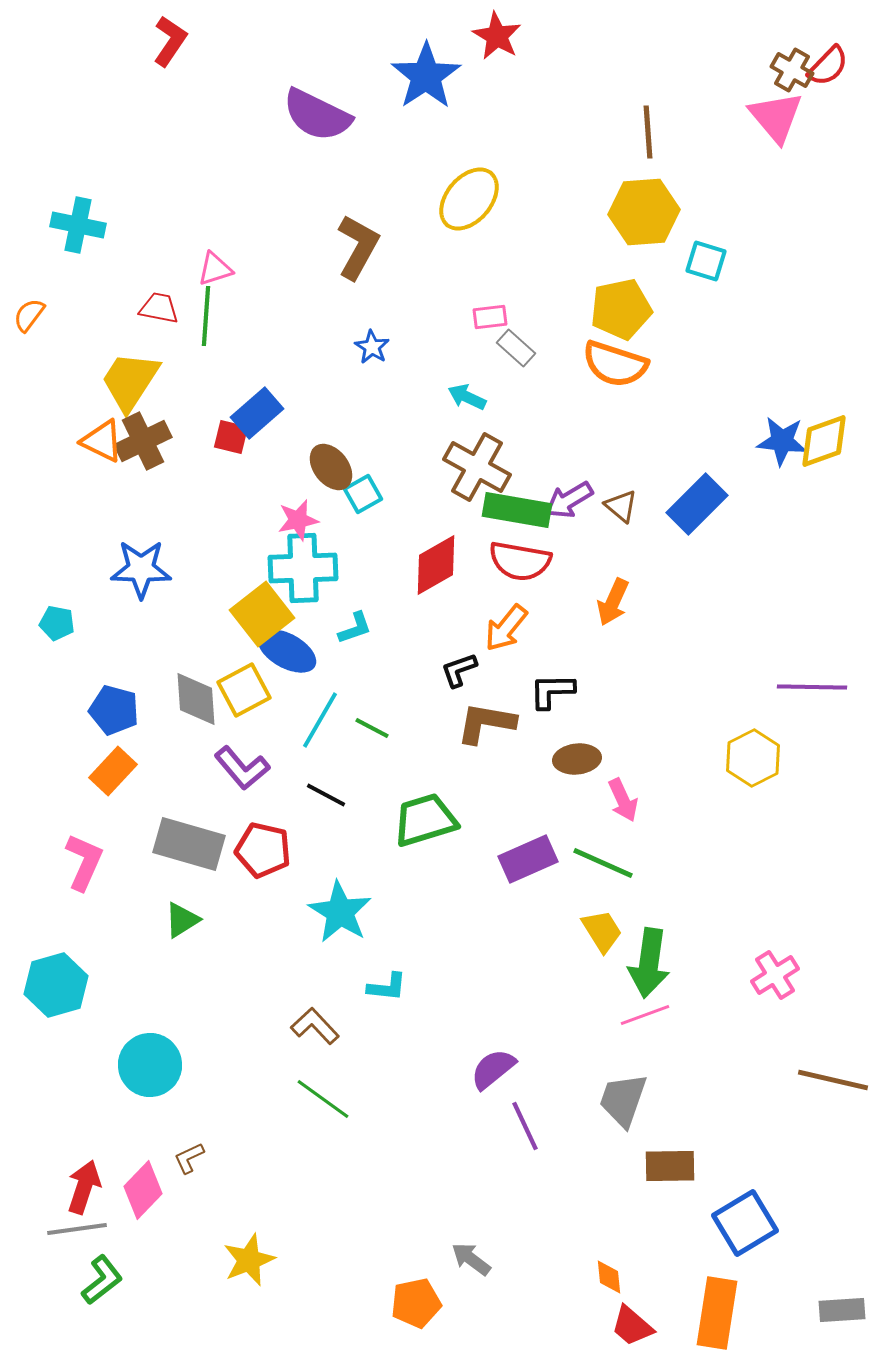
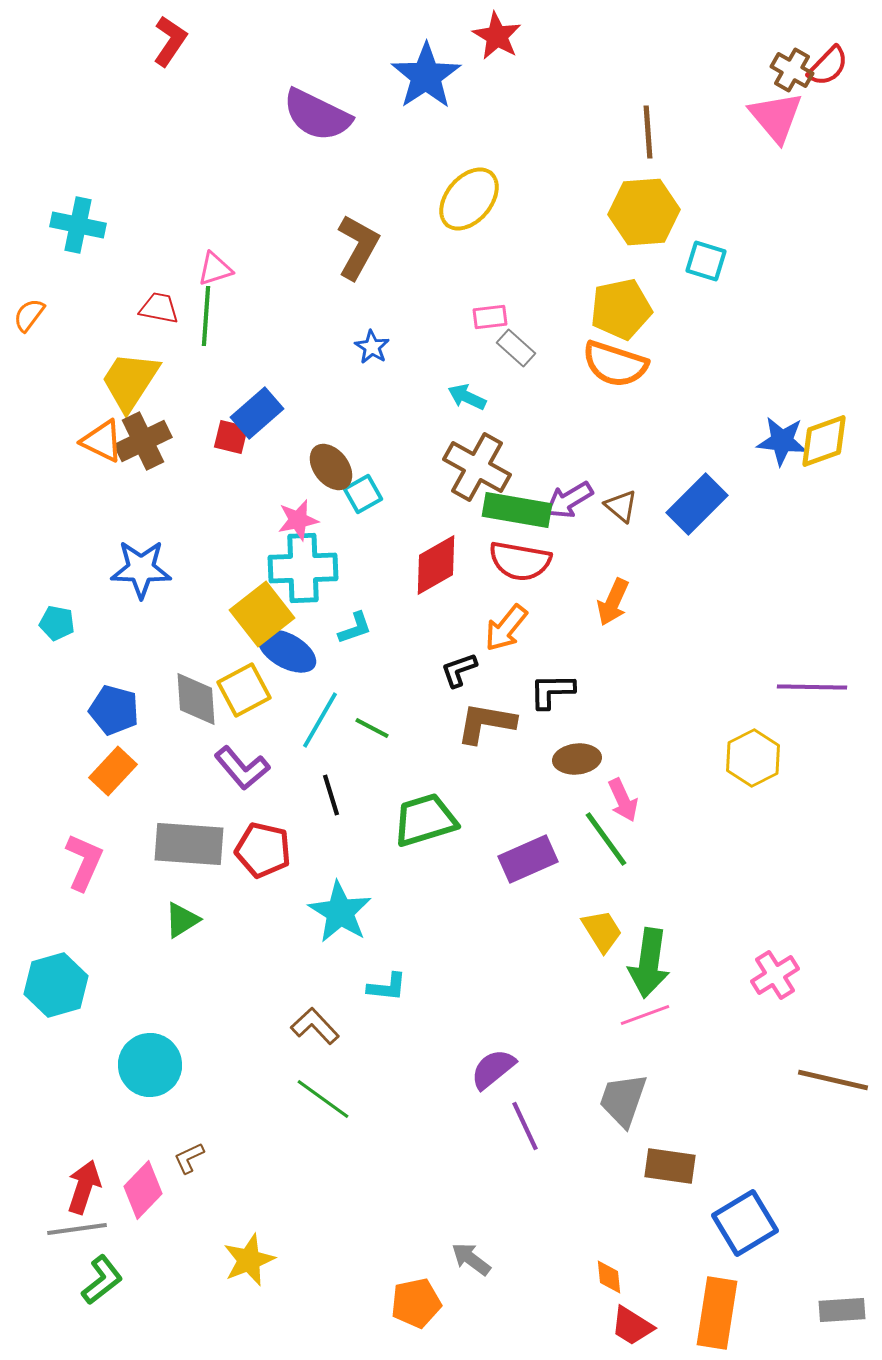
black line at (326, 795): moved 5 px right; rotated 45 degrees clockwise
gray rectangle at (189, 844): rotated 12 degrees counterclockwise
green line at (603, 863): moved 3 px right, 24 px up; rotated 30 degrees clockwise
brown rectangle at (670, 1166): rotated 9 degrees clockwise
red trapezoid at (632, 1326): rotated 9 degrees counterclockwise
